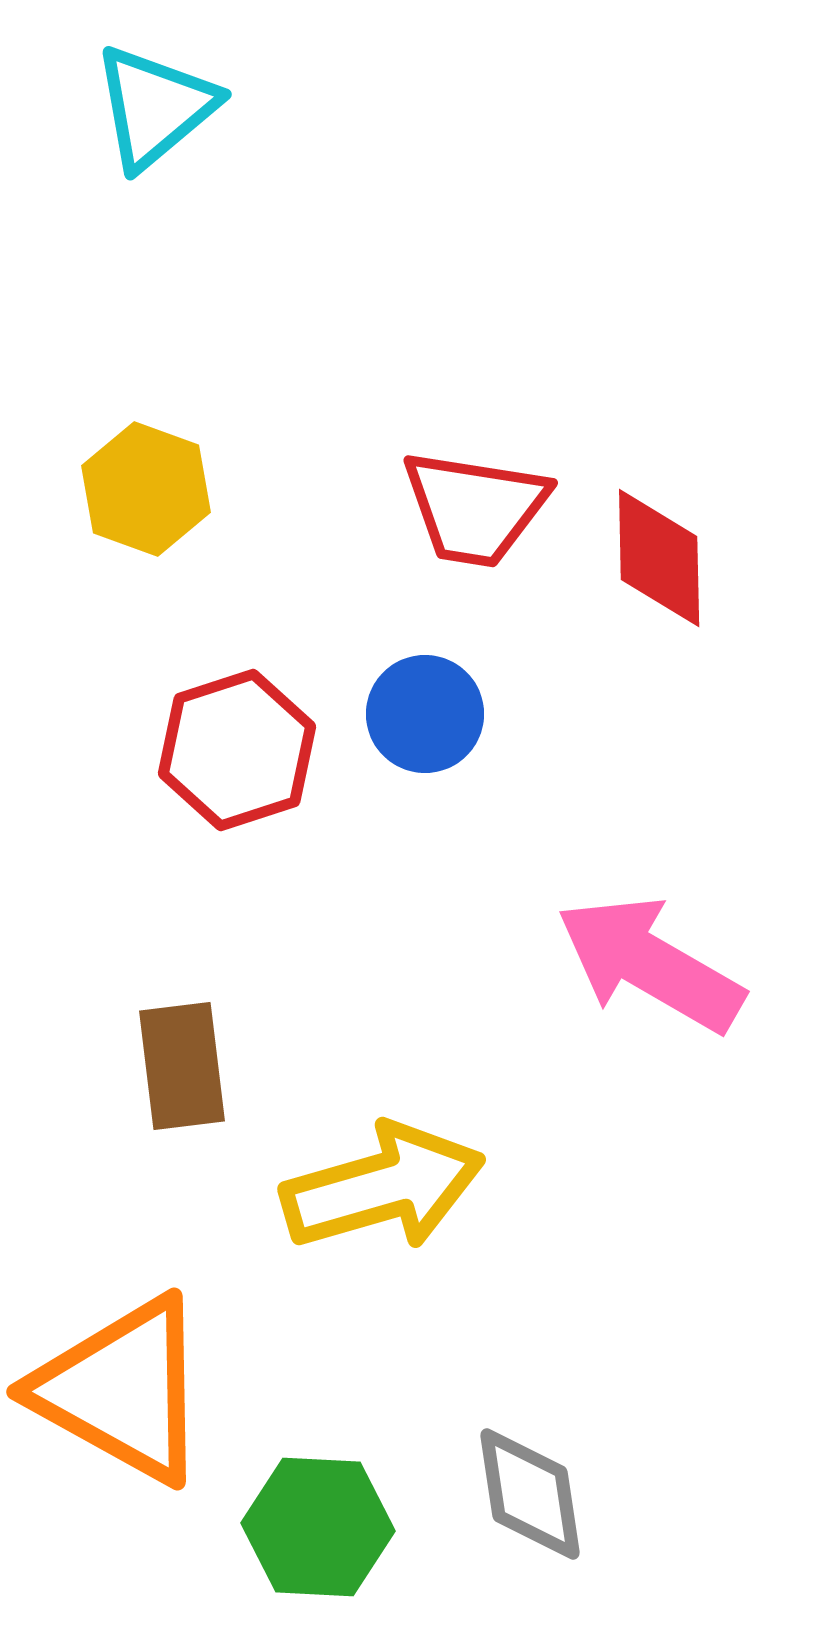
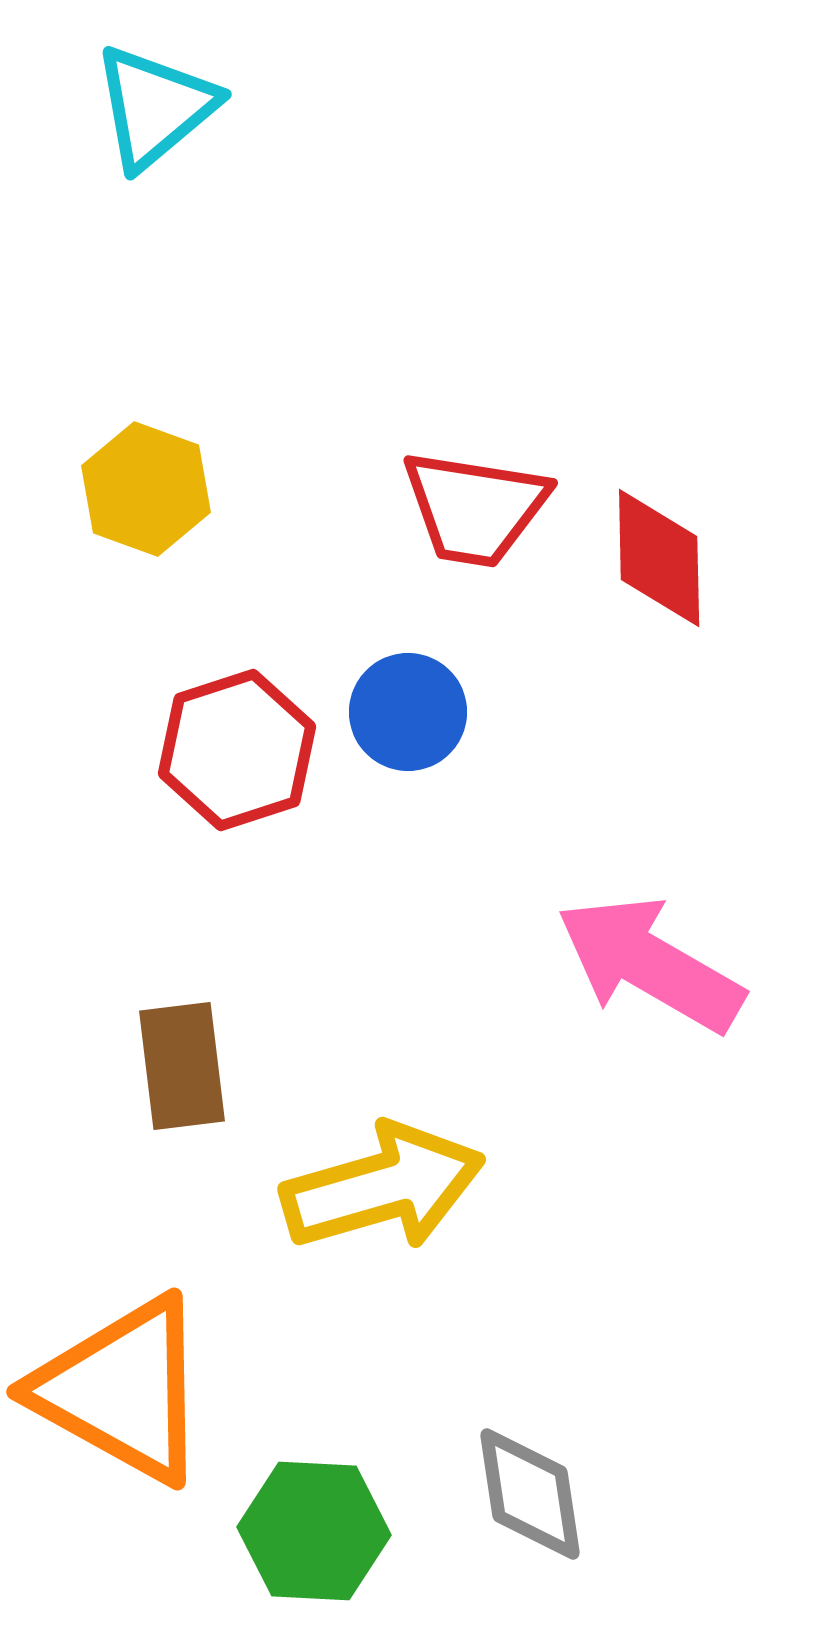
blue circle: moved 17 px left, 2 px up
green hexagon: moved 4 px left, 4 px down
